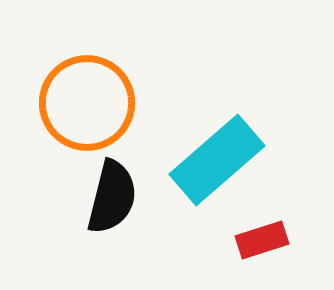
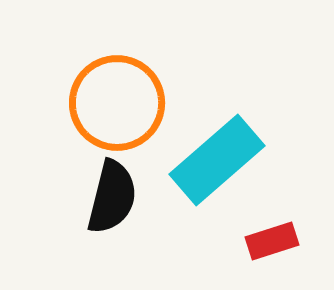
orange circle: moved 30 px right
red rectangle: moved 10 px right, 1 px down
